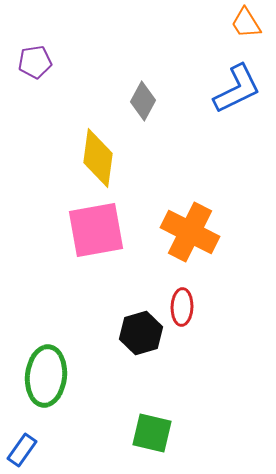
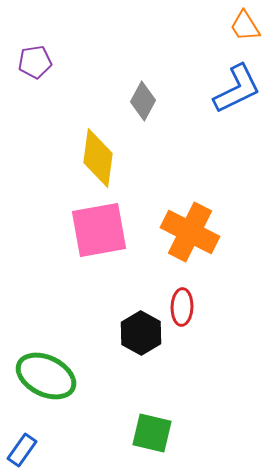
orange trapezoid: moved 1 px left, 3 px down
pink square: moved 3 px right
black hexagon: rotated 15 degrees counterclockwise
green ellipse: rotated 70 degrees counterclockwise
